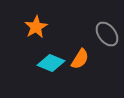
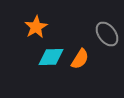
cyan diamond: moved 6 px up; rotated 24 degrees counterclockwise
